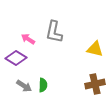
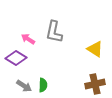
yellow triangle: rotated 18 degrees clockwise
